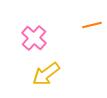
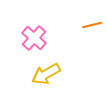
yellow arrow: rotated 8 degrees clockwise
